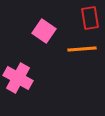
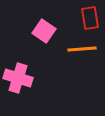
pink cross: rotated 12 degrees counterclockwise
